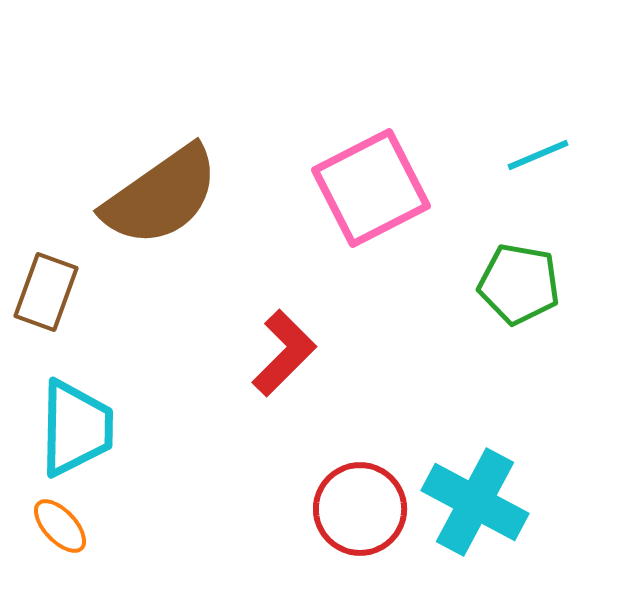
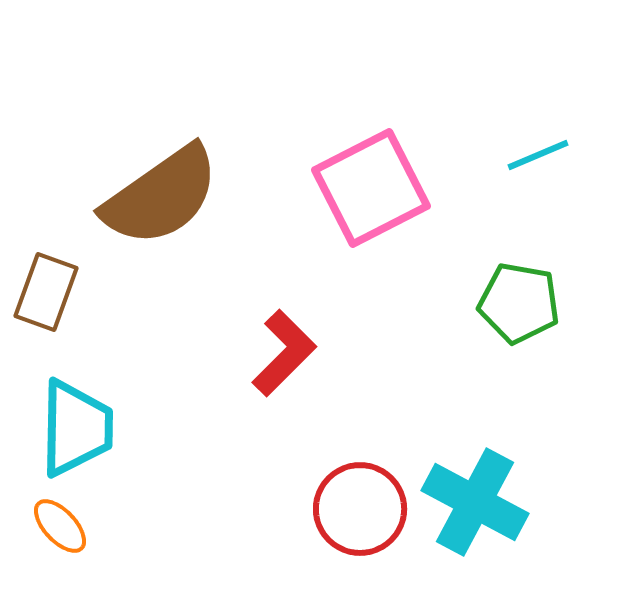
green pentagon: moved 19 px down
